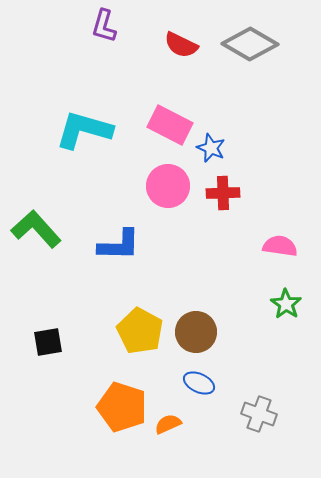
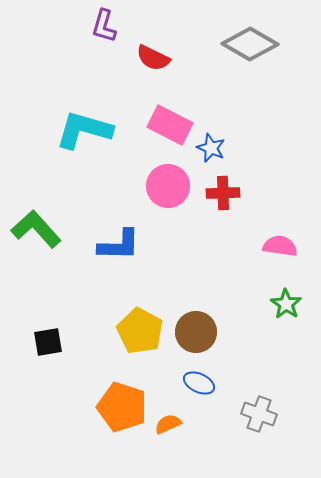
red semicircle: moved 28 px left, 13 px down
